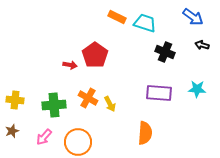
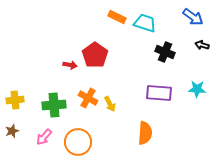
yellow cross: rotated 12 degrees counterclockwise
